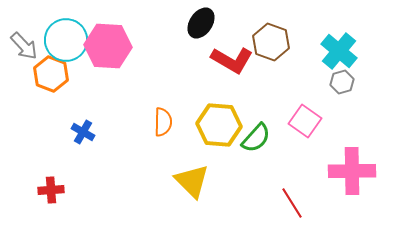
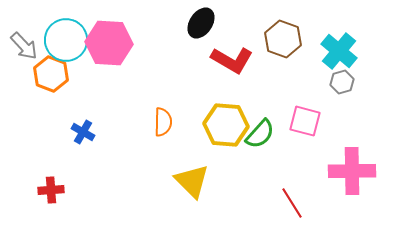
brown hexagon: moved 12 px right, 3 px up
pink hexagon: moved 1 px right, 3 px up
pink square: rotated 20 degrees counterclockwise
yellow hexagon: moved 7 px right
green semicircle: moved 4 px right, 4 px up
